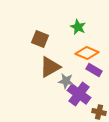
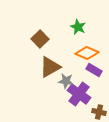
brown square: rotated 24 degrees clockwise
